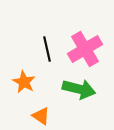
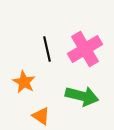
green arrow: moved 3 px right, 7 px down
